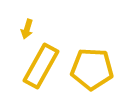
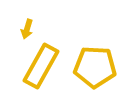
yellow pentagon: moved 3 px right, 2 px up
